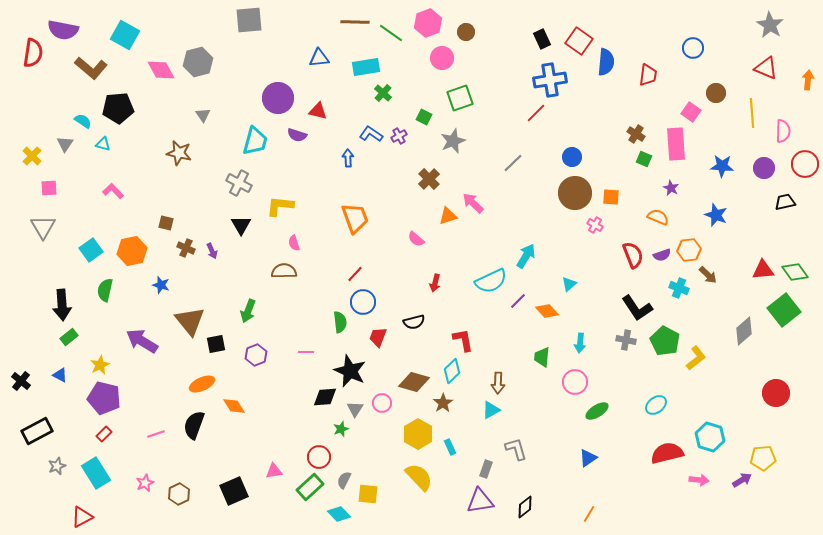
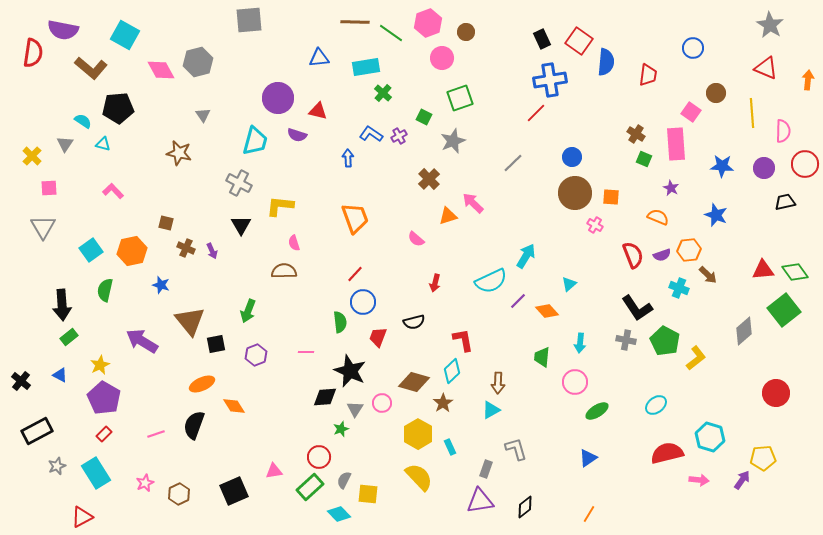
purple pentagon at (104, 398): rotated 16 degrees clockwise
purple arrow at (742, 480): rotated 24 degrees counterclockwise
